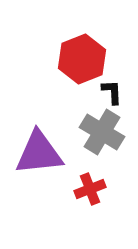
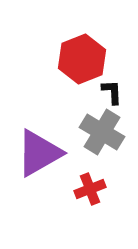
purple triangle: rotated 24 degrees counterclockwise
